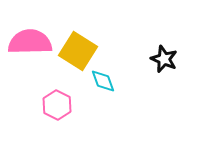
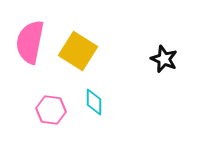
pink semicircle: rotated 78 degrees counterclockwise
cyan diamond: moved 9 px left, 21 px down; rotated 20 degrees clockwise
pink hexagon: moved 6 px left, 5 px down; rotated 20 degrees counterclockwise
